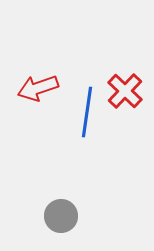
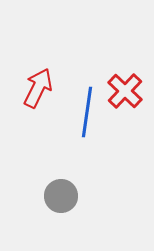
red arrow: rotated 135 degrees clockwise
gray circle: moved 20 px up
